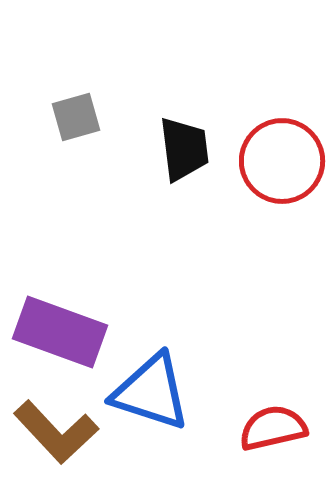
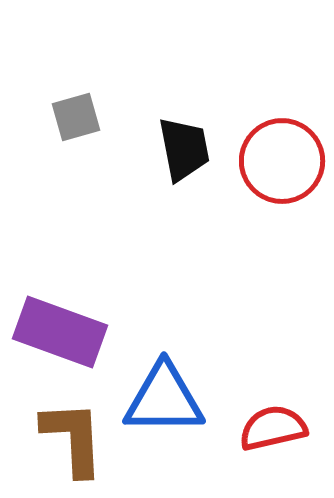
black trapezoid: rotated 4 degrees counterclockwise
blue triangle: moved 13 px right, 7 px down; rotated 18 degrees counterclockwise
brown L-shape: moved 17 px right, 6 px down; rotated 140 degrees counterclockwise
